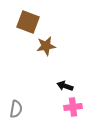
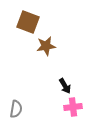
black arrow: rotated 140 degrees counterclockwise
